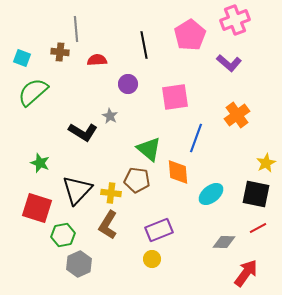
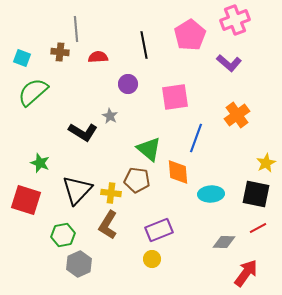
red semicircle: moved 1 px right, 3 px up
cyan ellipse: rotated 35 degrees clockwise
red square: moved 11 px left, 8 px up
